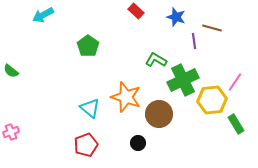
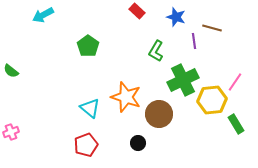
red rectangle: moved 1 px right
green L-shape: moved 9 px up; rotated 90 degrees counterclockwise
